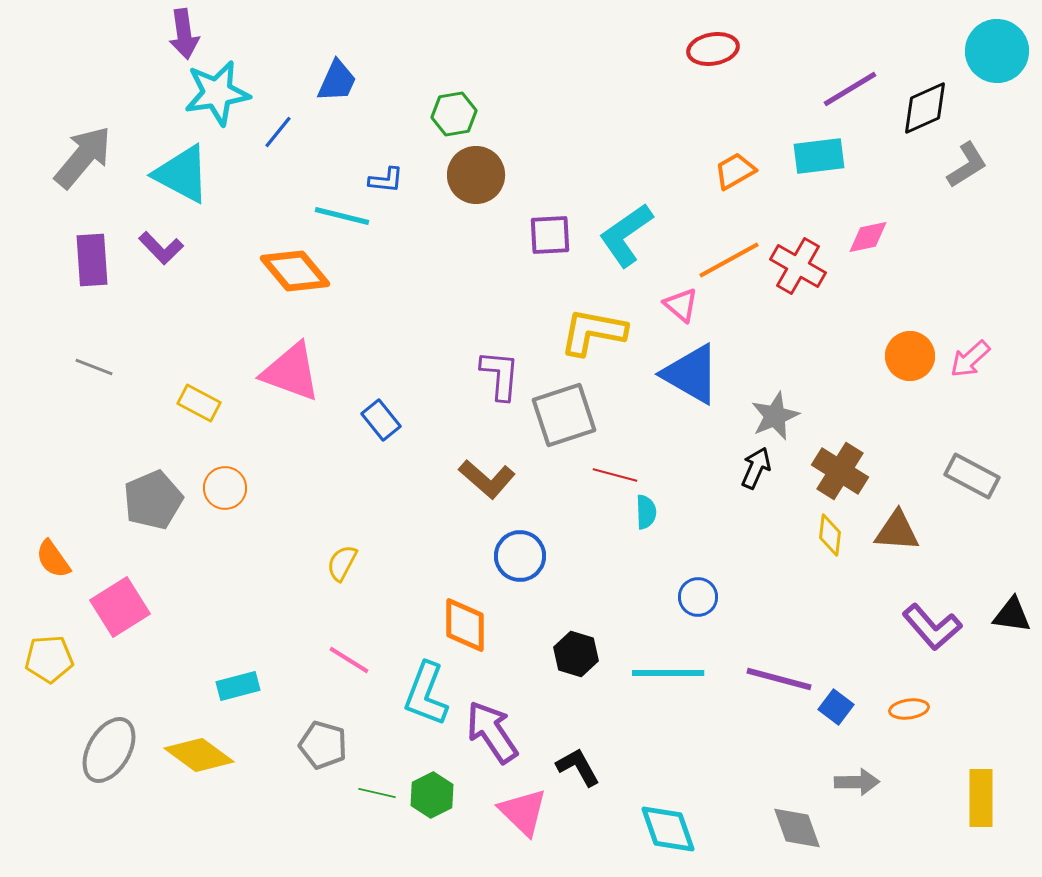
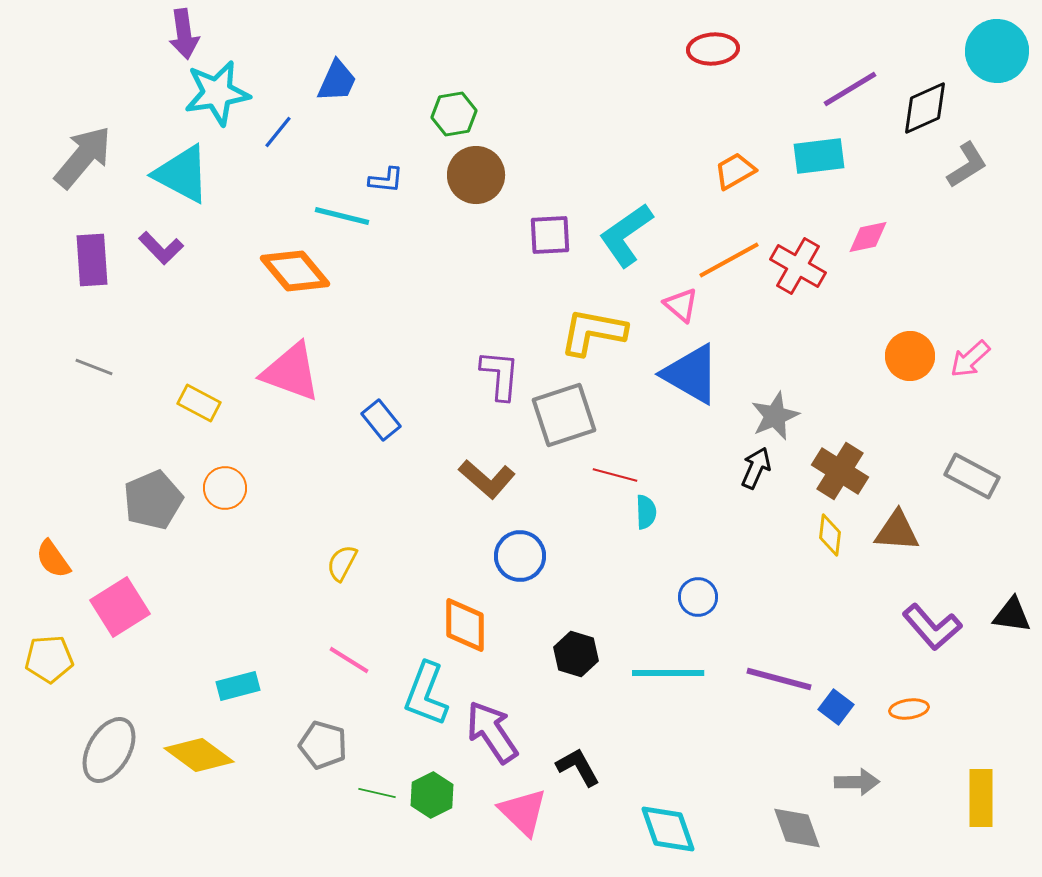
red ellipse at (713, 49): rotated 6 degrees clockwise
